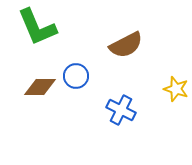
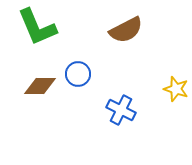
brown semicircle: moved 15 px up
blue circle: moved 2 px right, 2 px up
brown diamond: moved 1 px up
